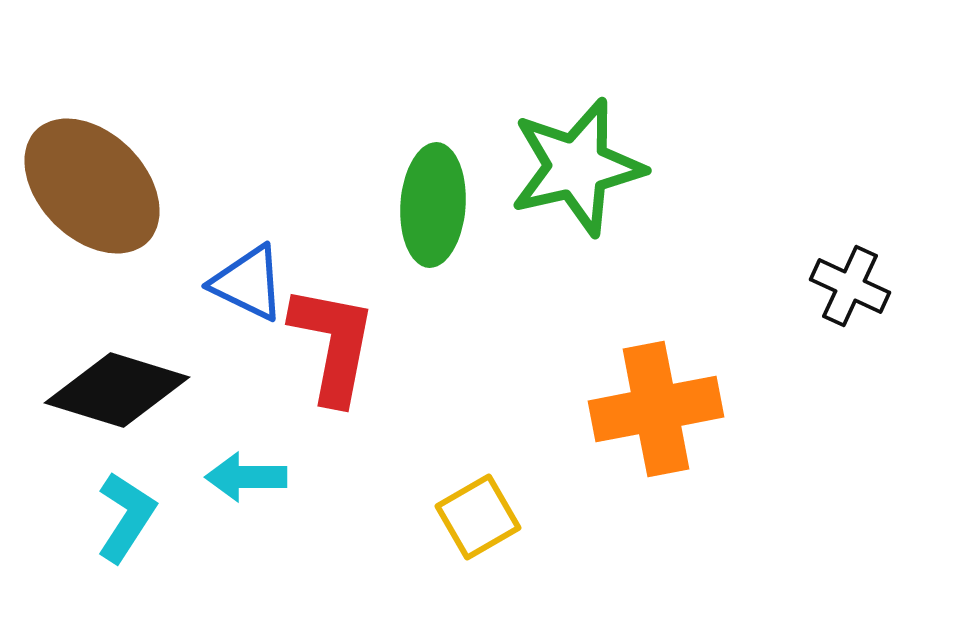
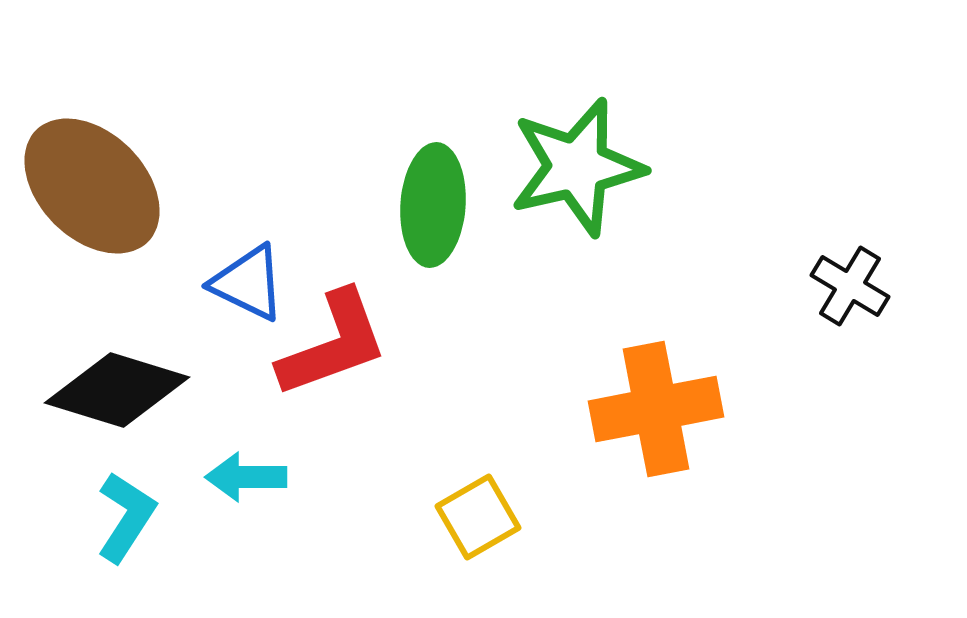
black cross: rotated 6 degrees clockwise
red L-shape: rotated 59 degrees clockwise
